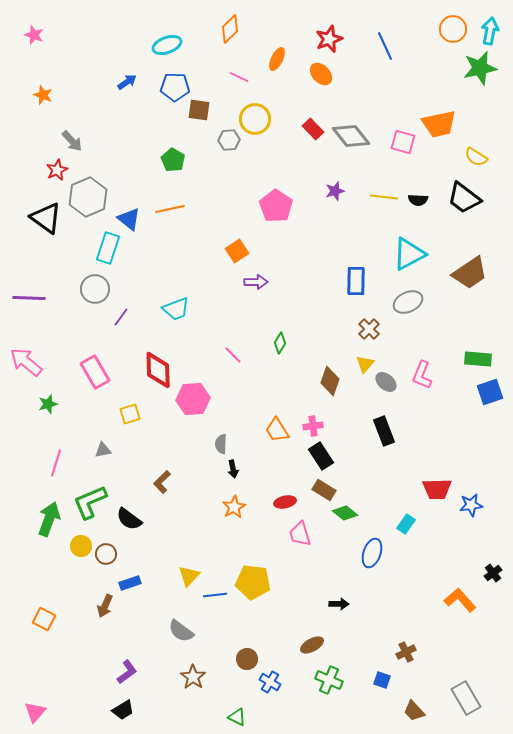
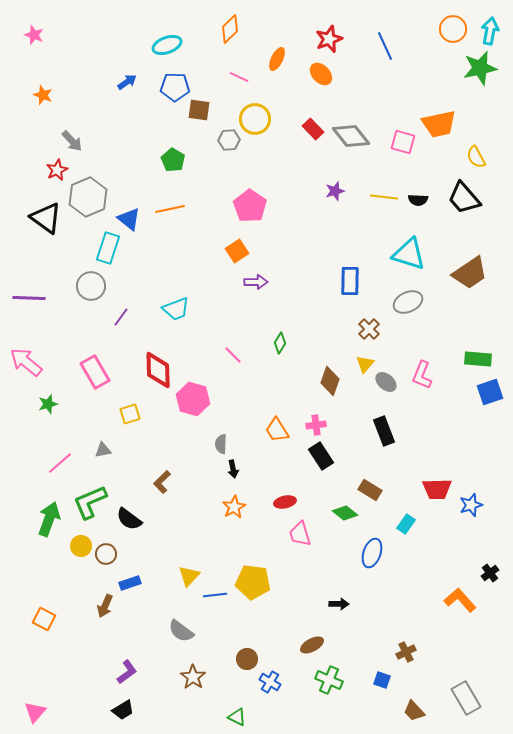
yellow semicircle at (476, 157): rotated 30 degrees clockwise
black trapezoid at (464, 198): rotated 12 degrees clockwise
pink pentagon at (276, 206): moved 26 px left
cyan triangle at (409, 254): rotated 45 degrees clockwise
blue rectangle at (356, 281): moved 6 px left
gray circle at (95, 289): moved 4 px left, 3 px up
pink hexagon at (193, 399): rotated 20 degrees clockwise
pink cross at (313, 426): moved 3 px right, 1 px up
pink line at (56, 463): moved 4 px right; rotated 32 degrees clockwise
brown rectangle at (324, 490): moved 46 px right
blue star at (471, 505): rotated 10 degrees counterclockwise
black cross at (493, 573): moved 3 px left
